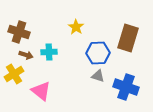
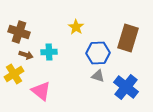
blue cross: rotated 20 degrees clockwise
